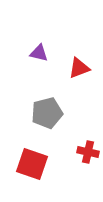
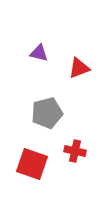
red cross: moved 13 px left, 1 px up
